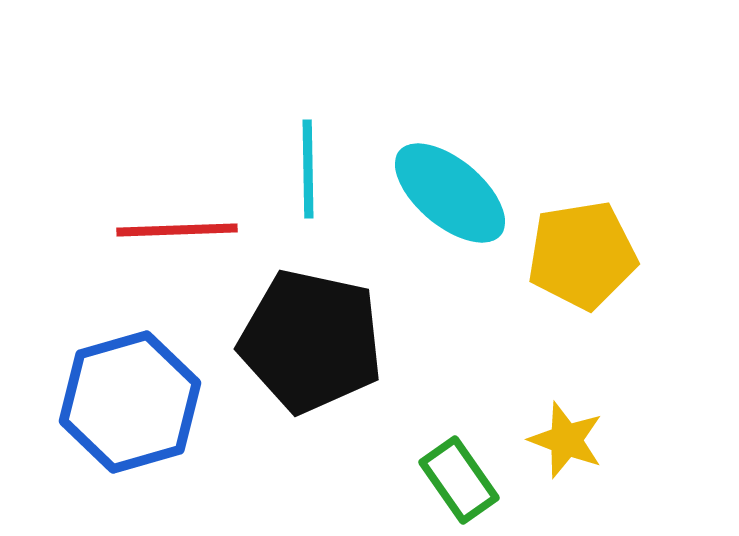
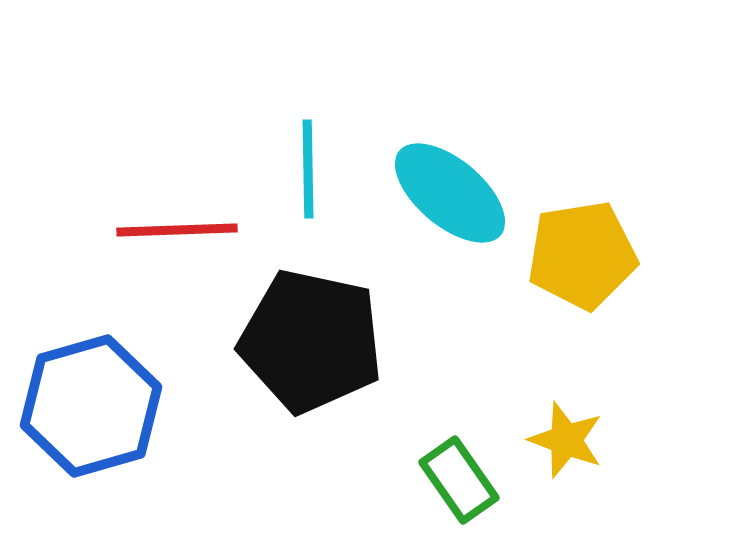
blue hexagon: moved 39 px left, 4 px down
